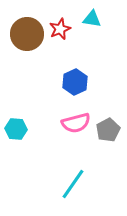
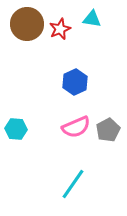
brown circle: moved 10 px up
pink semicircle: moved 4 px down; rotated 8 degrees counterclockwise
